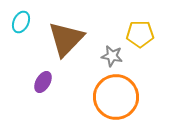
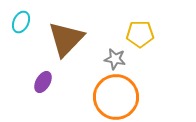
gray star: moved 3 px right, 3 px down
